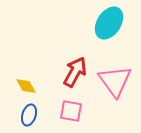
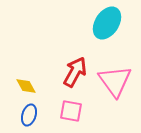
cyan ellipse: moved 2 px left
